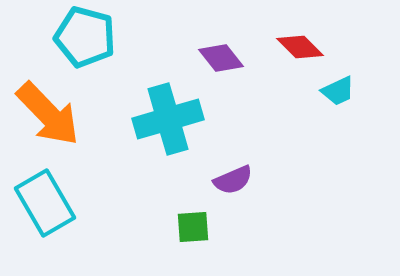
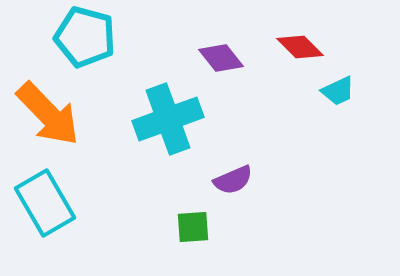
cyan cross: rotated 4 degrees counterclockwise
